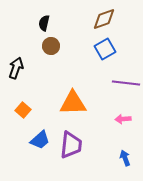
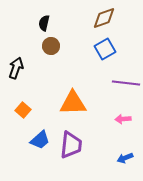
brown diamond: moved 1 px up
blue arrow: rotated 91 degrees counterclockwise
